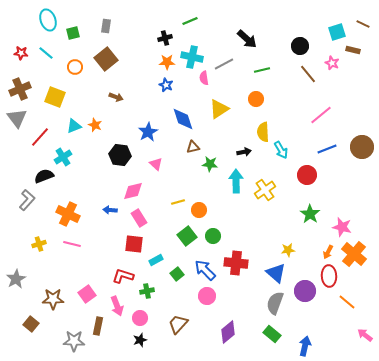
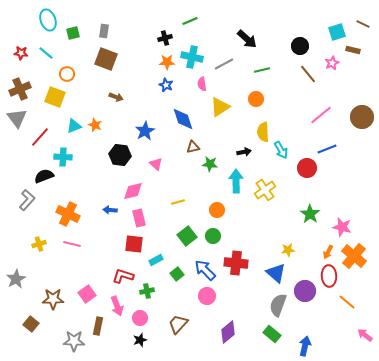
gray rectangle at (106, 26): moved 2 px left, 5 px down
brown square at (106, 59): rotated 30 degrees counterclockwise
pink star at (332, 63): rotated 24 degrees clockwise
orange circle at (75, 67): moved 8 px left, 7 px down
pink semicircle at (204, 78): moved 2 px left, 6 px down
yellow triangle at (219, 109): moved 1 px right, 2 px up
blue star at (148, 132): moved 3 px left, 1 px up
brown circle at (362, 147): moved 30 px up
cyan cross at (63, 157): rotated 36 degrees clockwise
red circle at (307, 175): moved 7 px up
orange circle at (199, 210): moved 18 px right
pink rectangle at (139, 218): rotated 18 degrees clockwise
orange cross at (354, 254): moved 2 px down
gray semicircle at (275, 303): moved 3 px right, 2 px down
